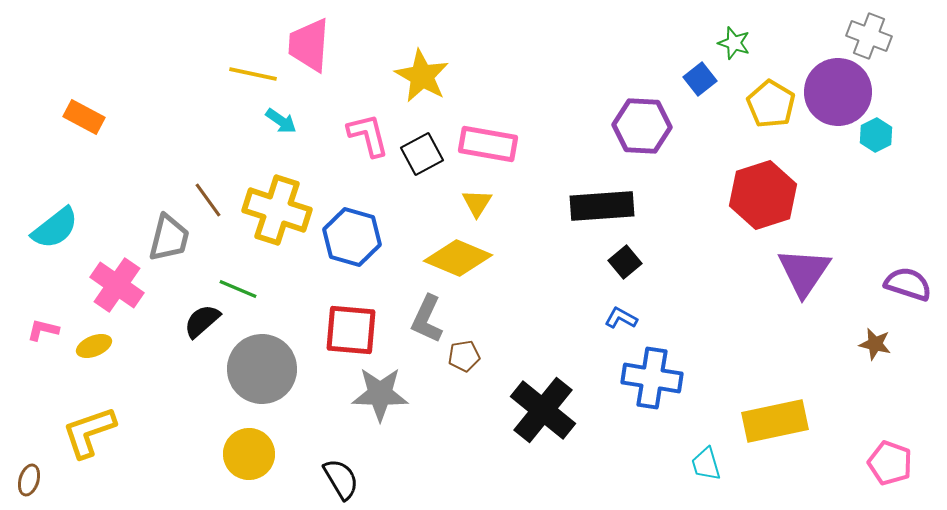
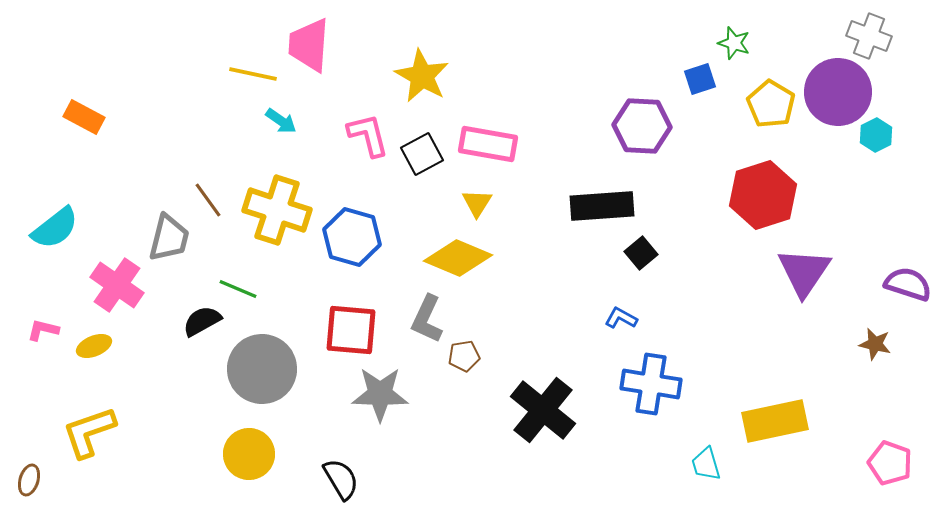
blue square at (700, 79): rotated 20 degrees clockwise
black square at (625, 262): moved 16 px right, 9 px up
black semicircle at (202, 321): rotated 12 degrees clockwise
blue cross at (652, 378): moved 1 px left, 6 px down
